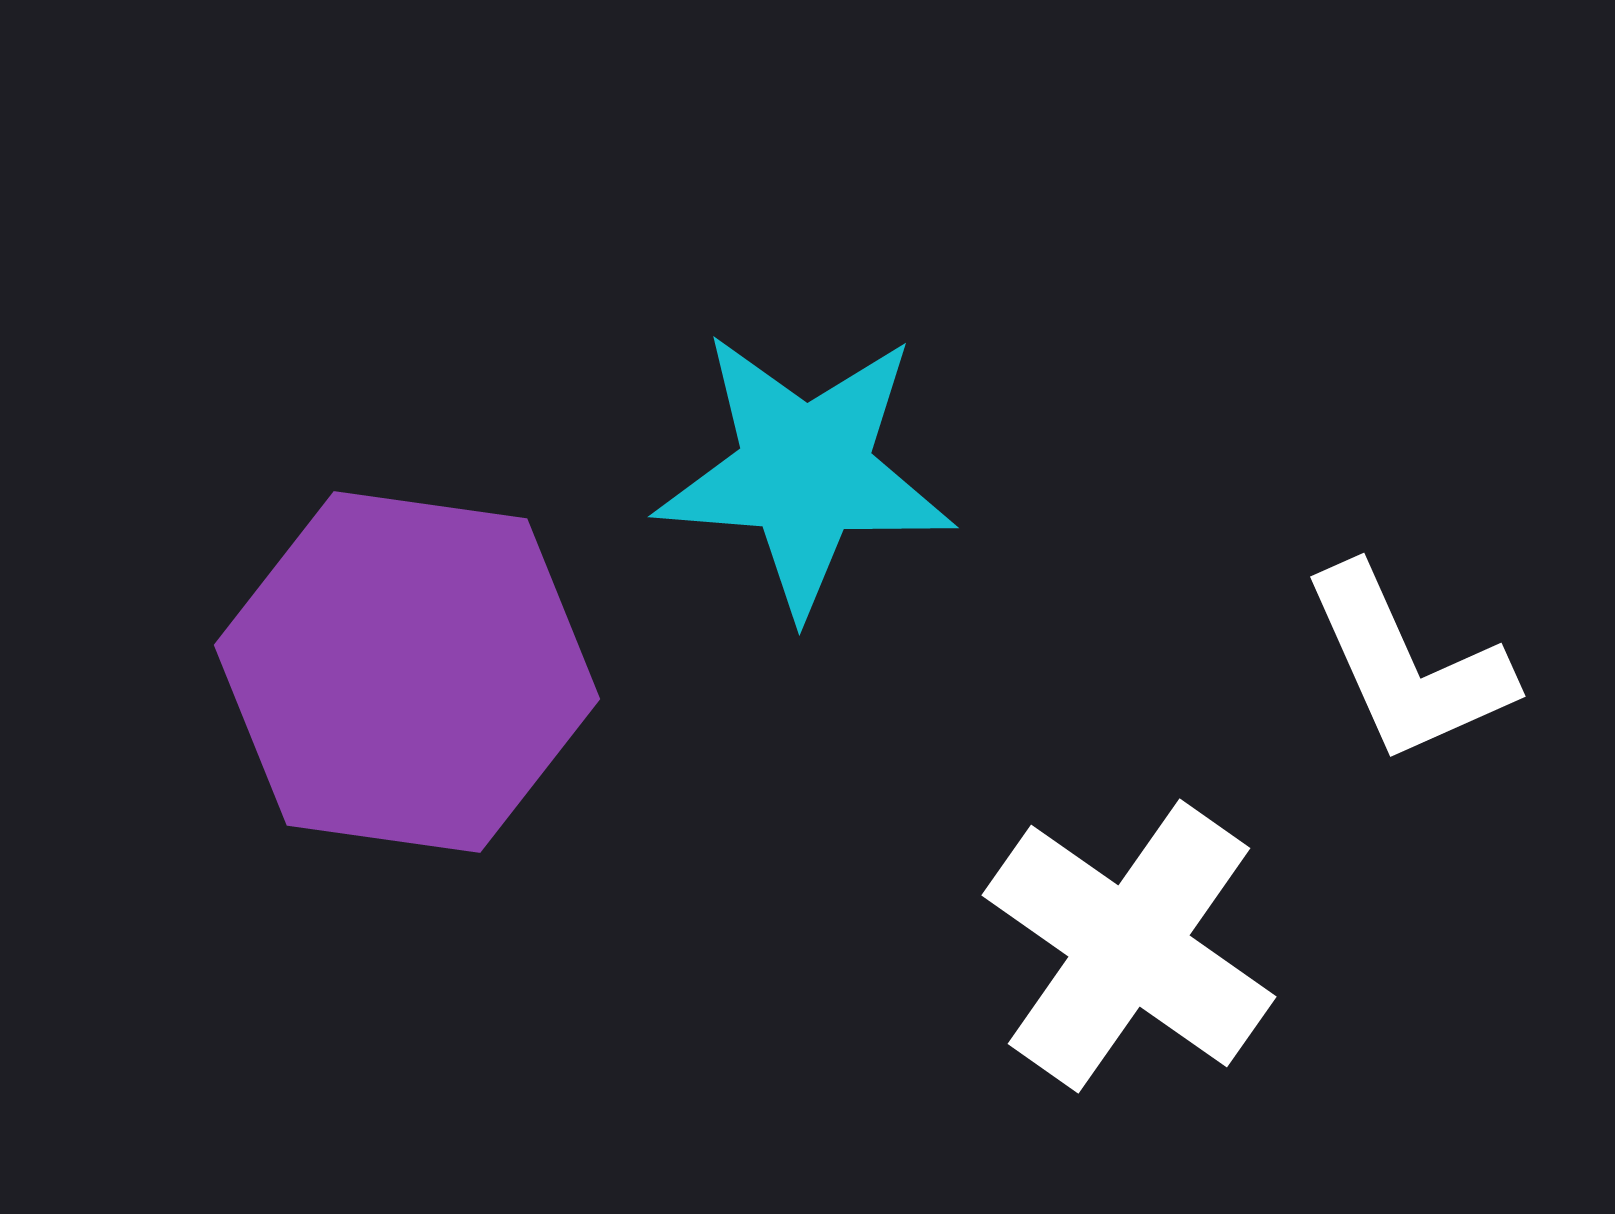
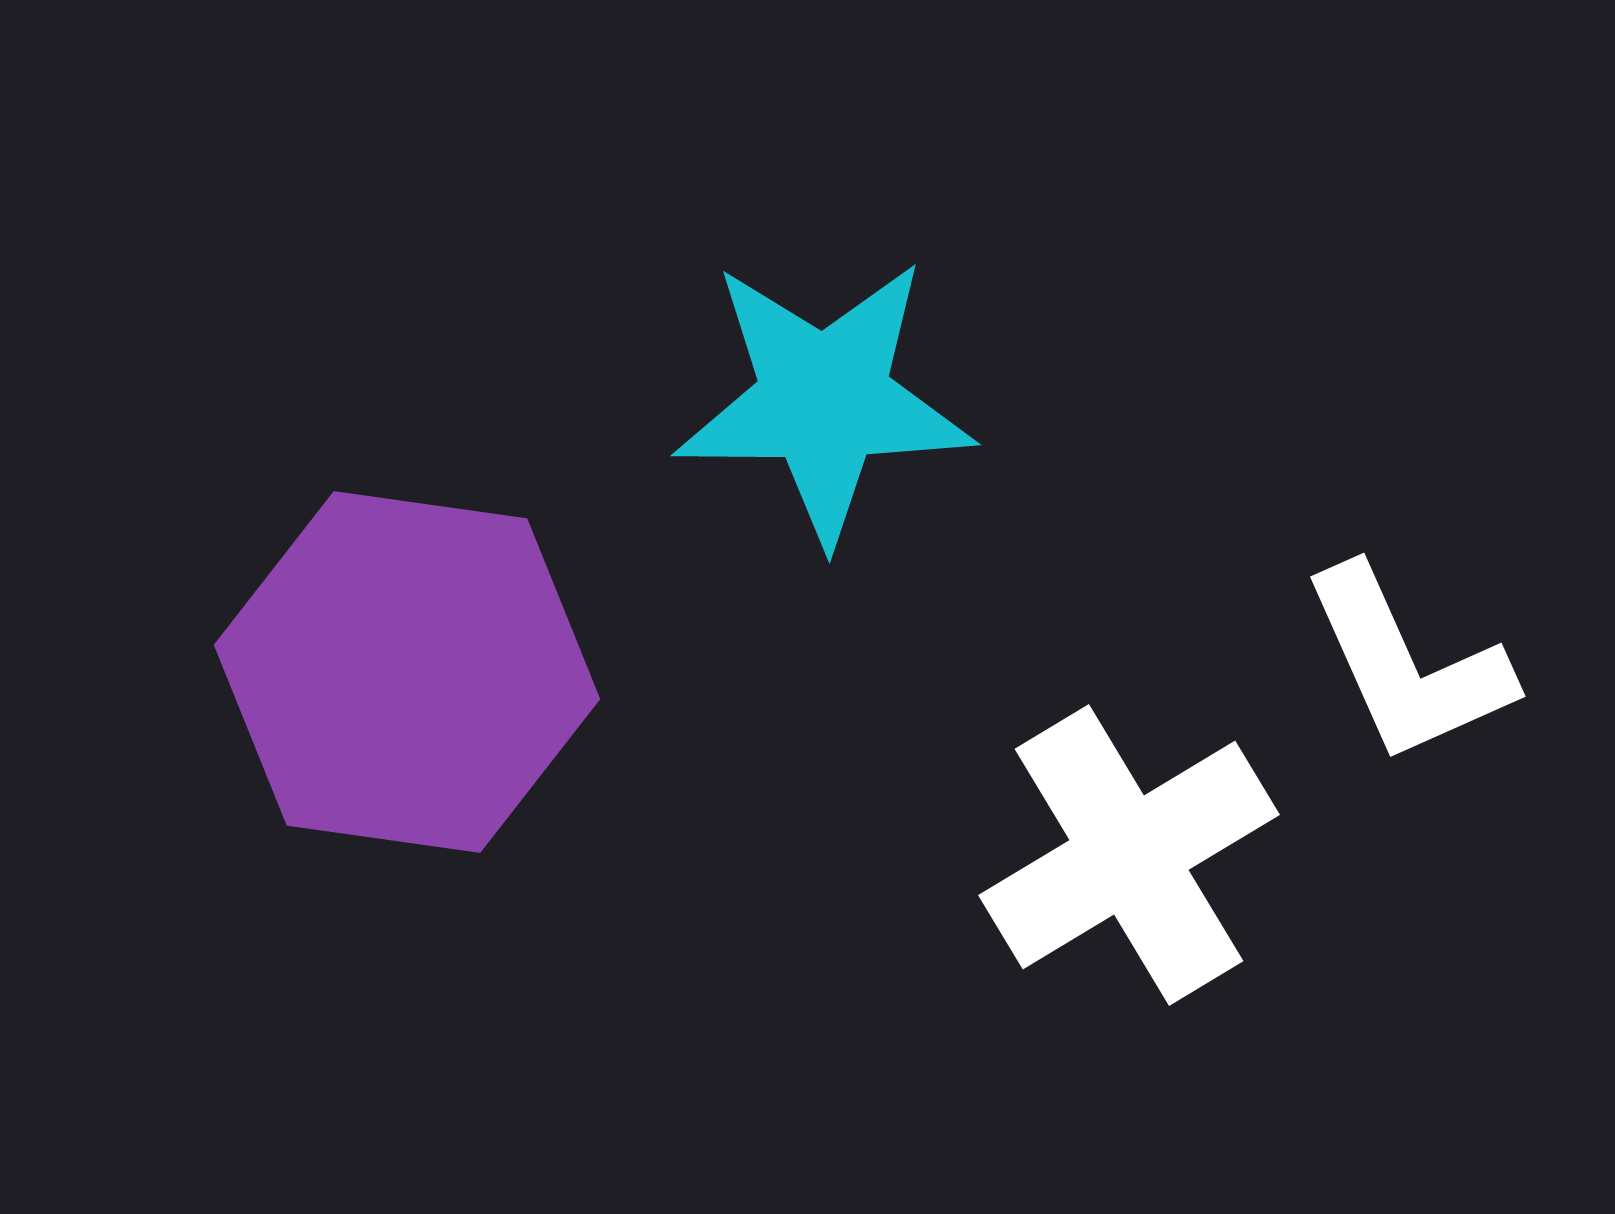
cyan star: moved 19 px right, 72 px up; rotated 4 degrees counterclockwise
white cross: moved 91 px up; rotated 24 degrees clockwise
